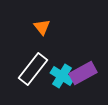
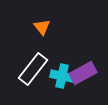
cyan cross: rotated 20 degrees counterclockwise
